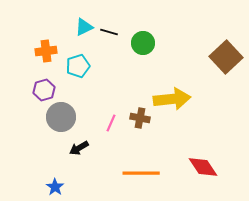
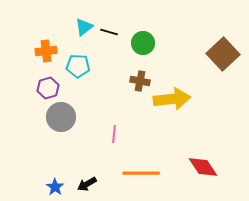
cyan triangle: rotated 12 degrees counterclockwise
brown square: moved 3 px left, 3 px up
cyan pentagon: rotated 20 degrees clockwise
purple hexagon: moved 4 px right, 2 px up
brown cross: moved 37 px up
pink line: moved 3 px right, 11 px down; rotated 18 degrees counterclockwise
black arrow: moved 8 px right, 36 px down
